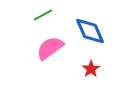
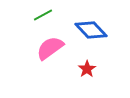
blue diamond: moved 1 px right, 1 px up; rotated 20 degrees counterclockwise
red star: moved 4 px left
